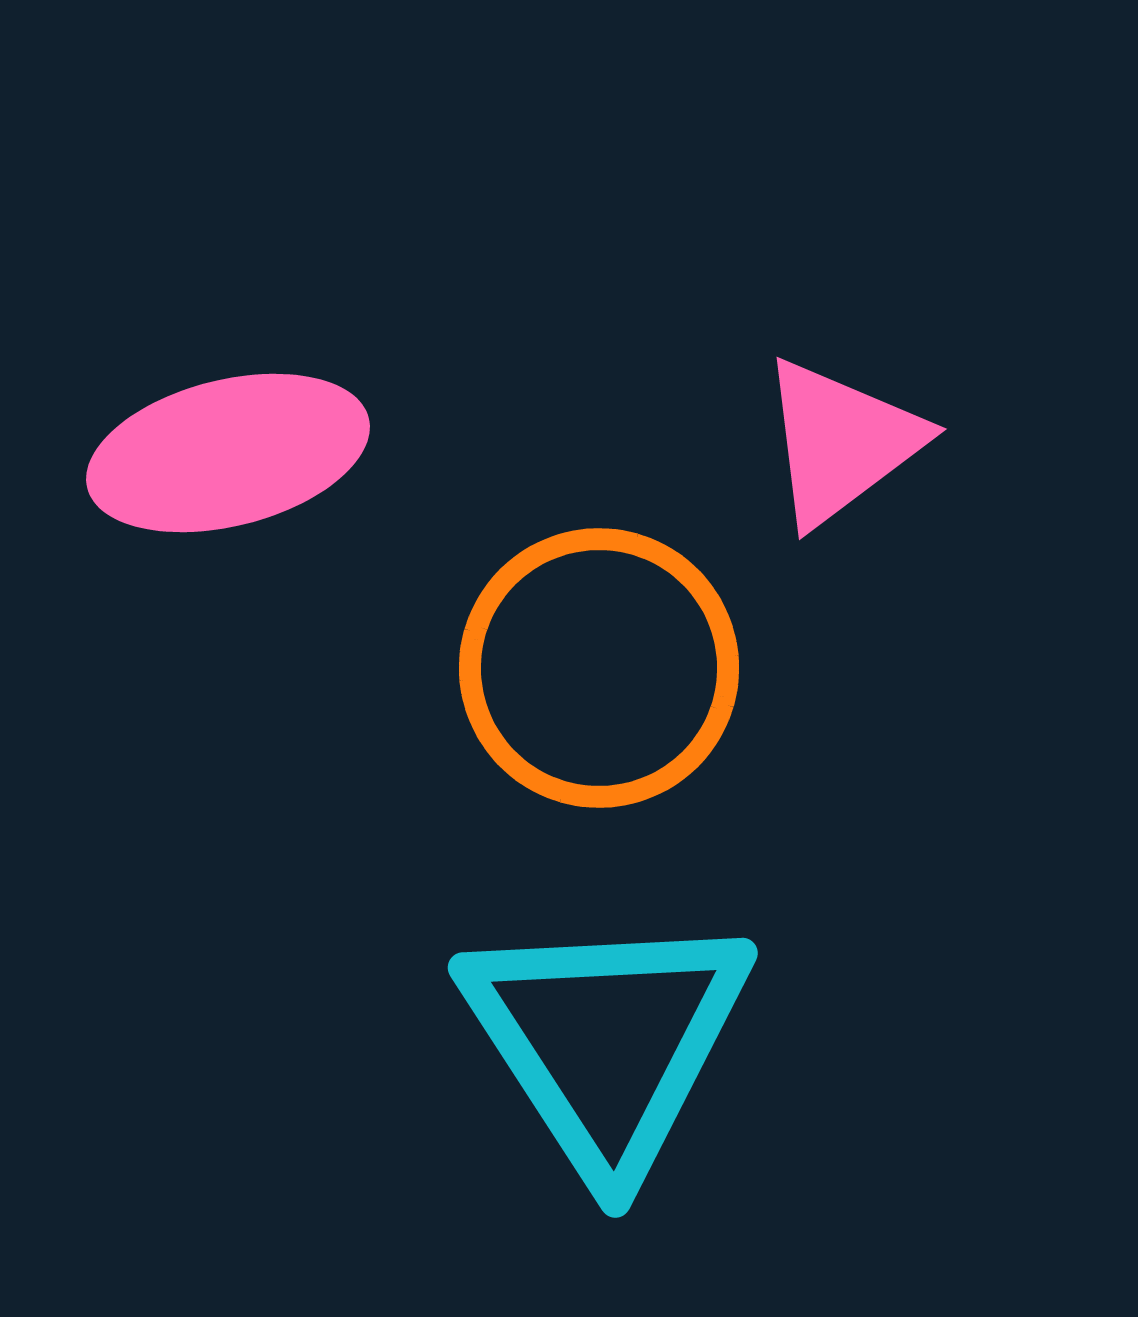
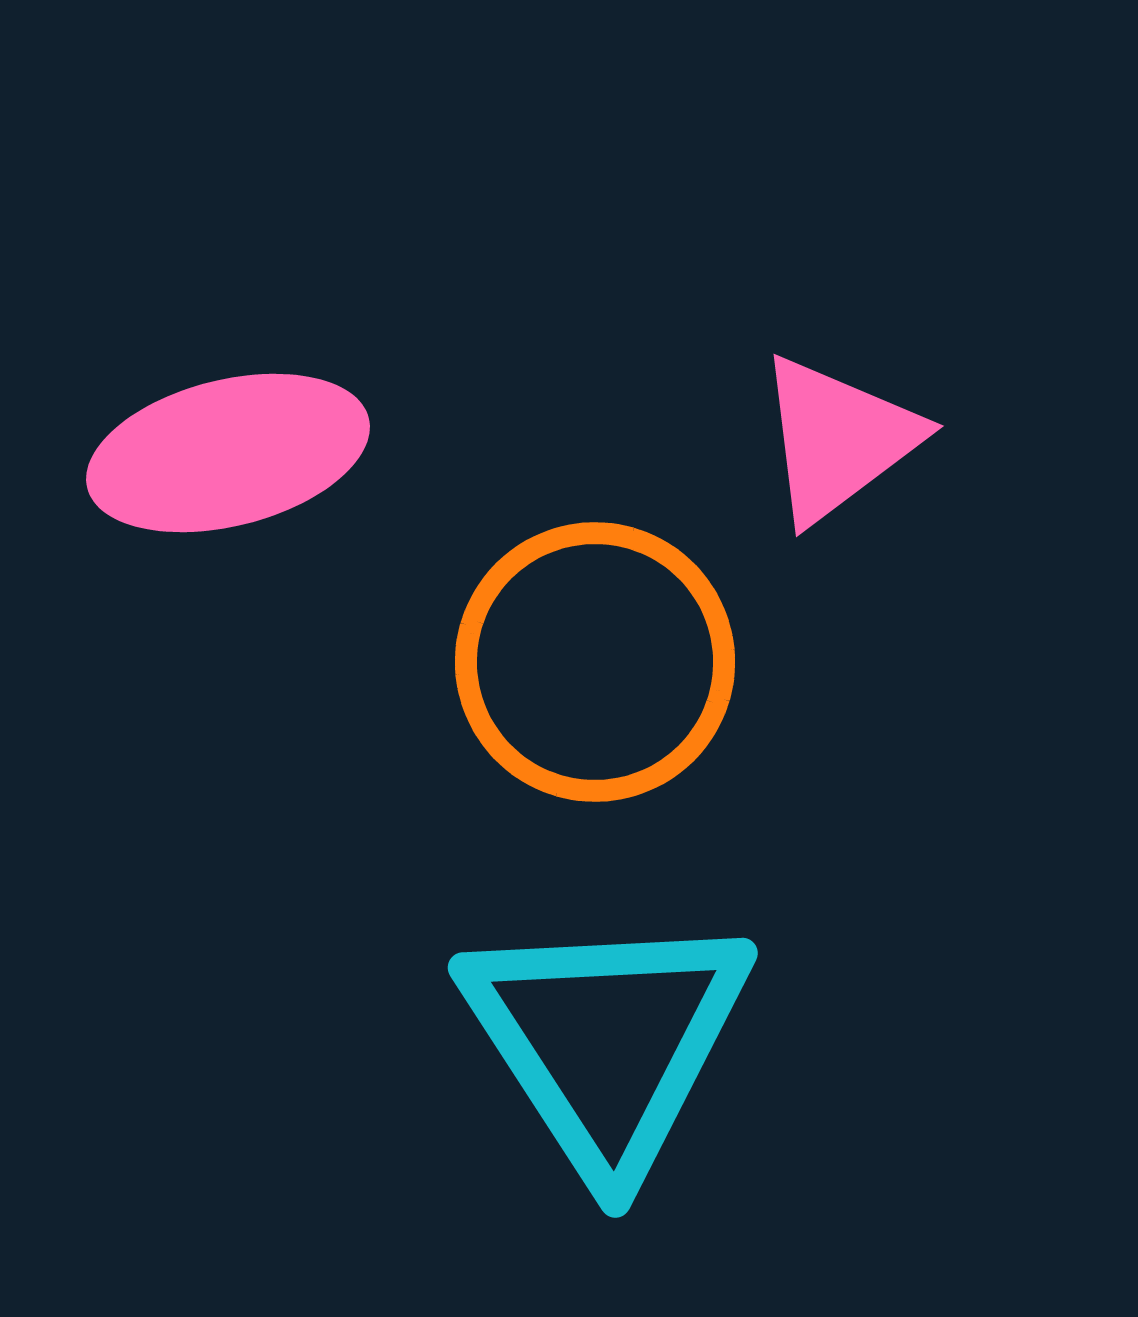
pink triangle: moved 3 px left, 3 px up
orange circle: moved 4 px left, 6 px up
